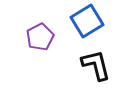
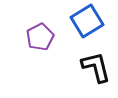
black L-shape: moved 2 px down
